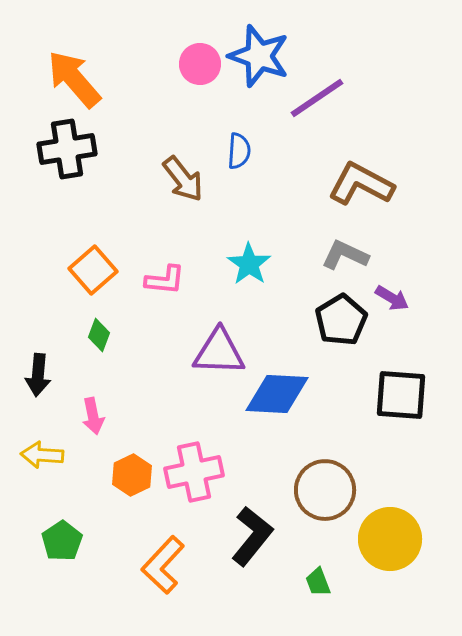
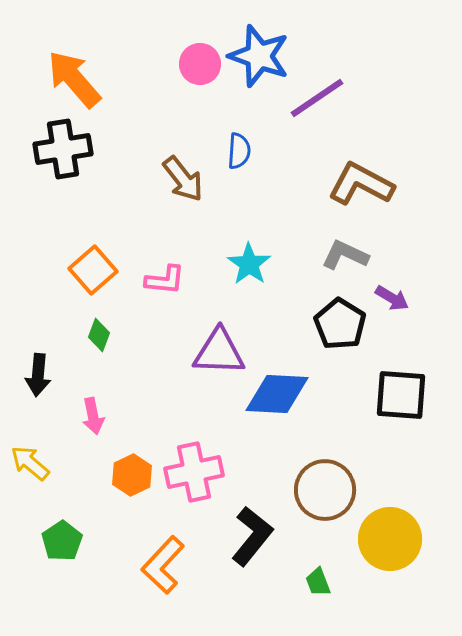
black cross: moved 4 px left
black pentagon: moved 1 px left, 4 px down; rotated 9 degrees counterclockwise
yellow arrow: moved 12 px left, 8 px down; rotated 36 degrees clockwise
